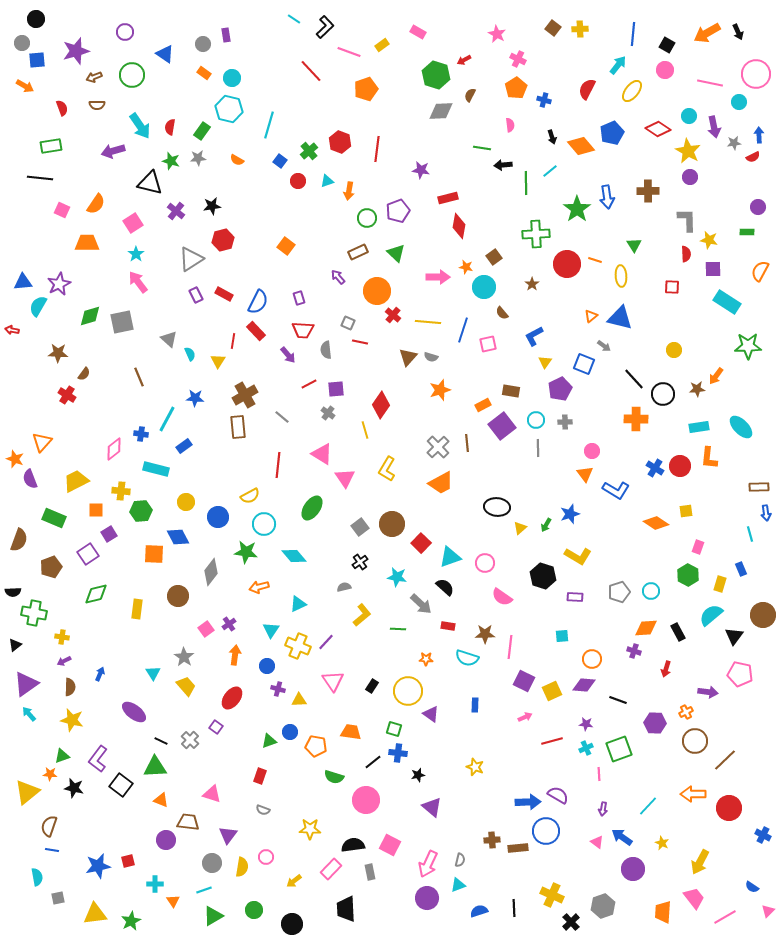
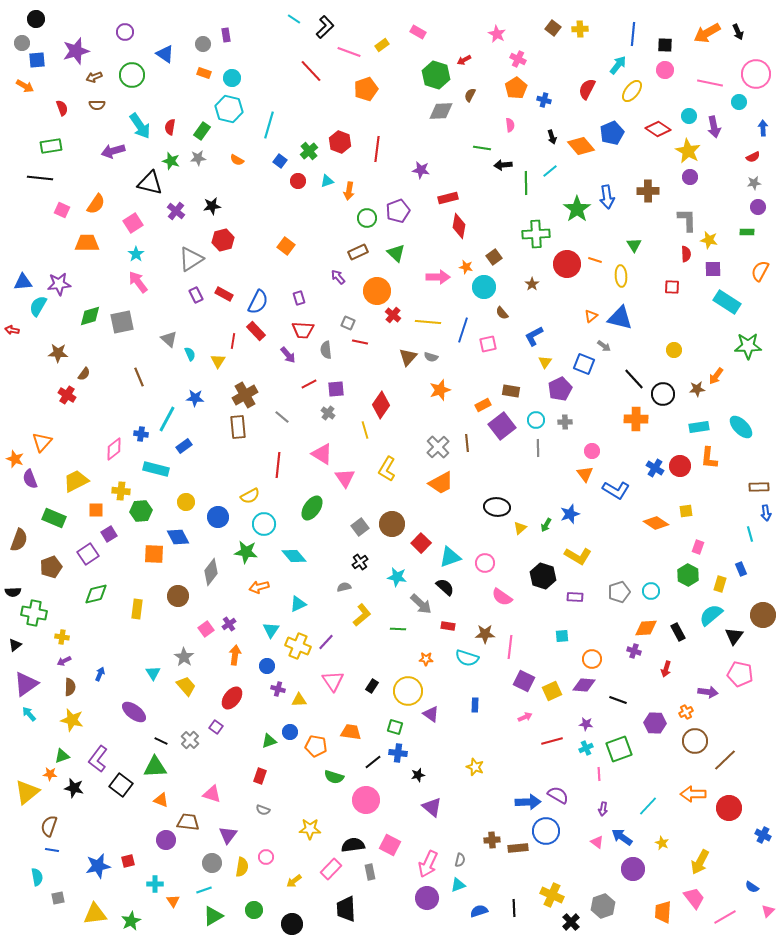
black square at (667, 45): moved 2 px left; rotated 28 degrees counterclockwise
orange rectangle at (204, 73): rotated 16 degrees counterclockwise
blue arrow at (759, 135): moved 4 px right, 7 px up
gray star at (734, 143): moved 20 px right, 40 px down
purple star at (59, 284): rotated 20 degrees clockwise
green square at (394, 729): moved 1 px right, 2 px up
